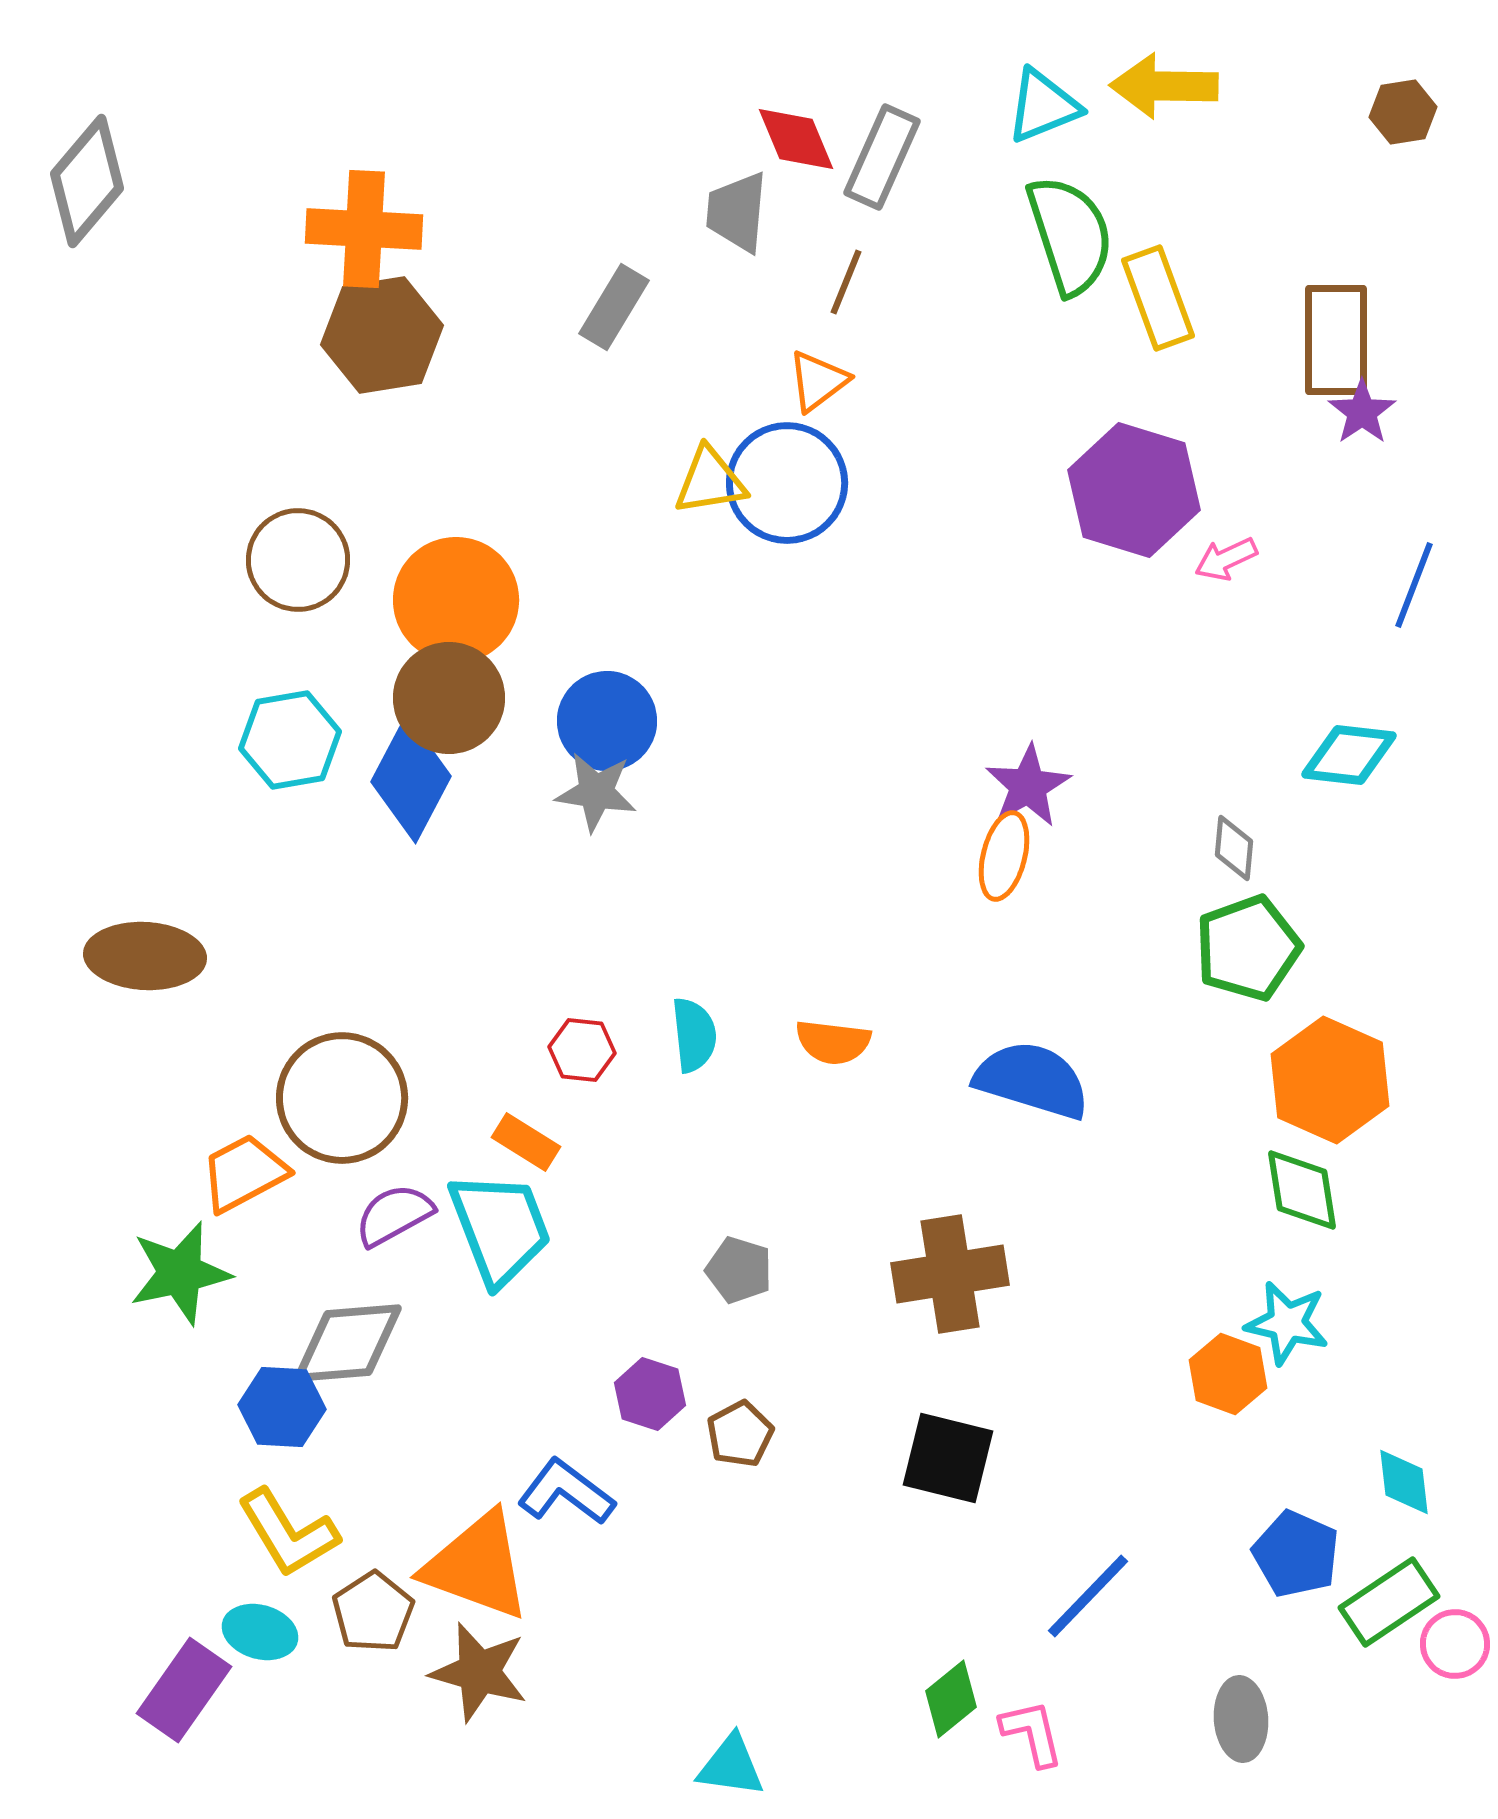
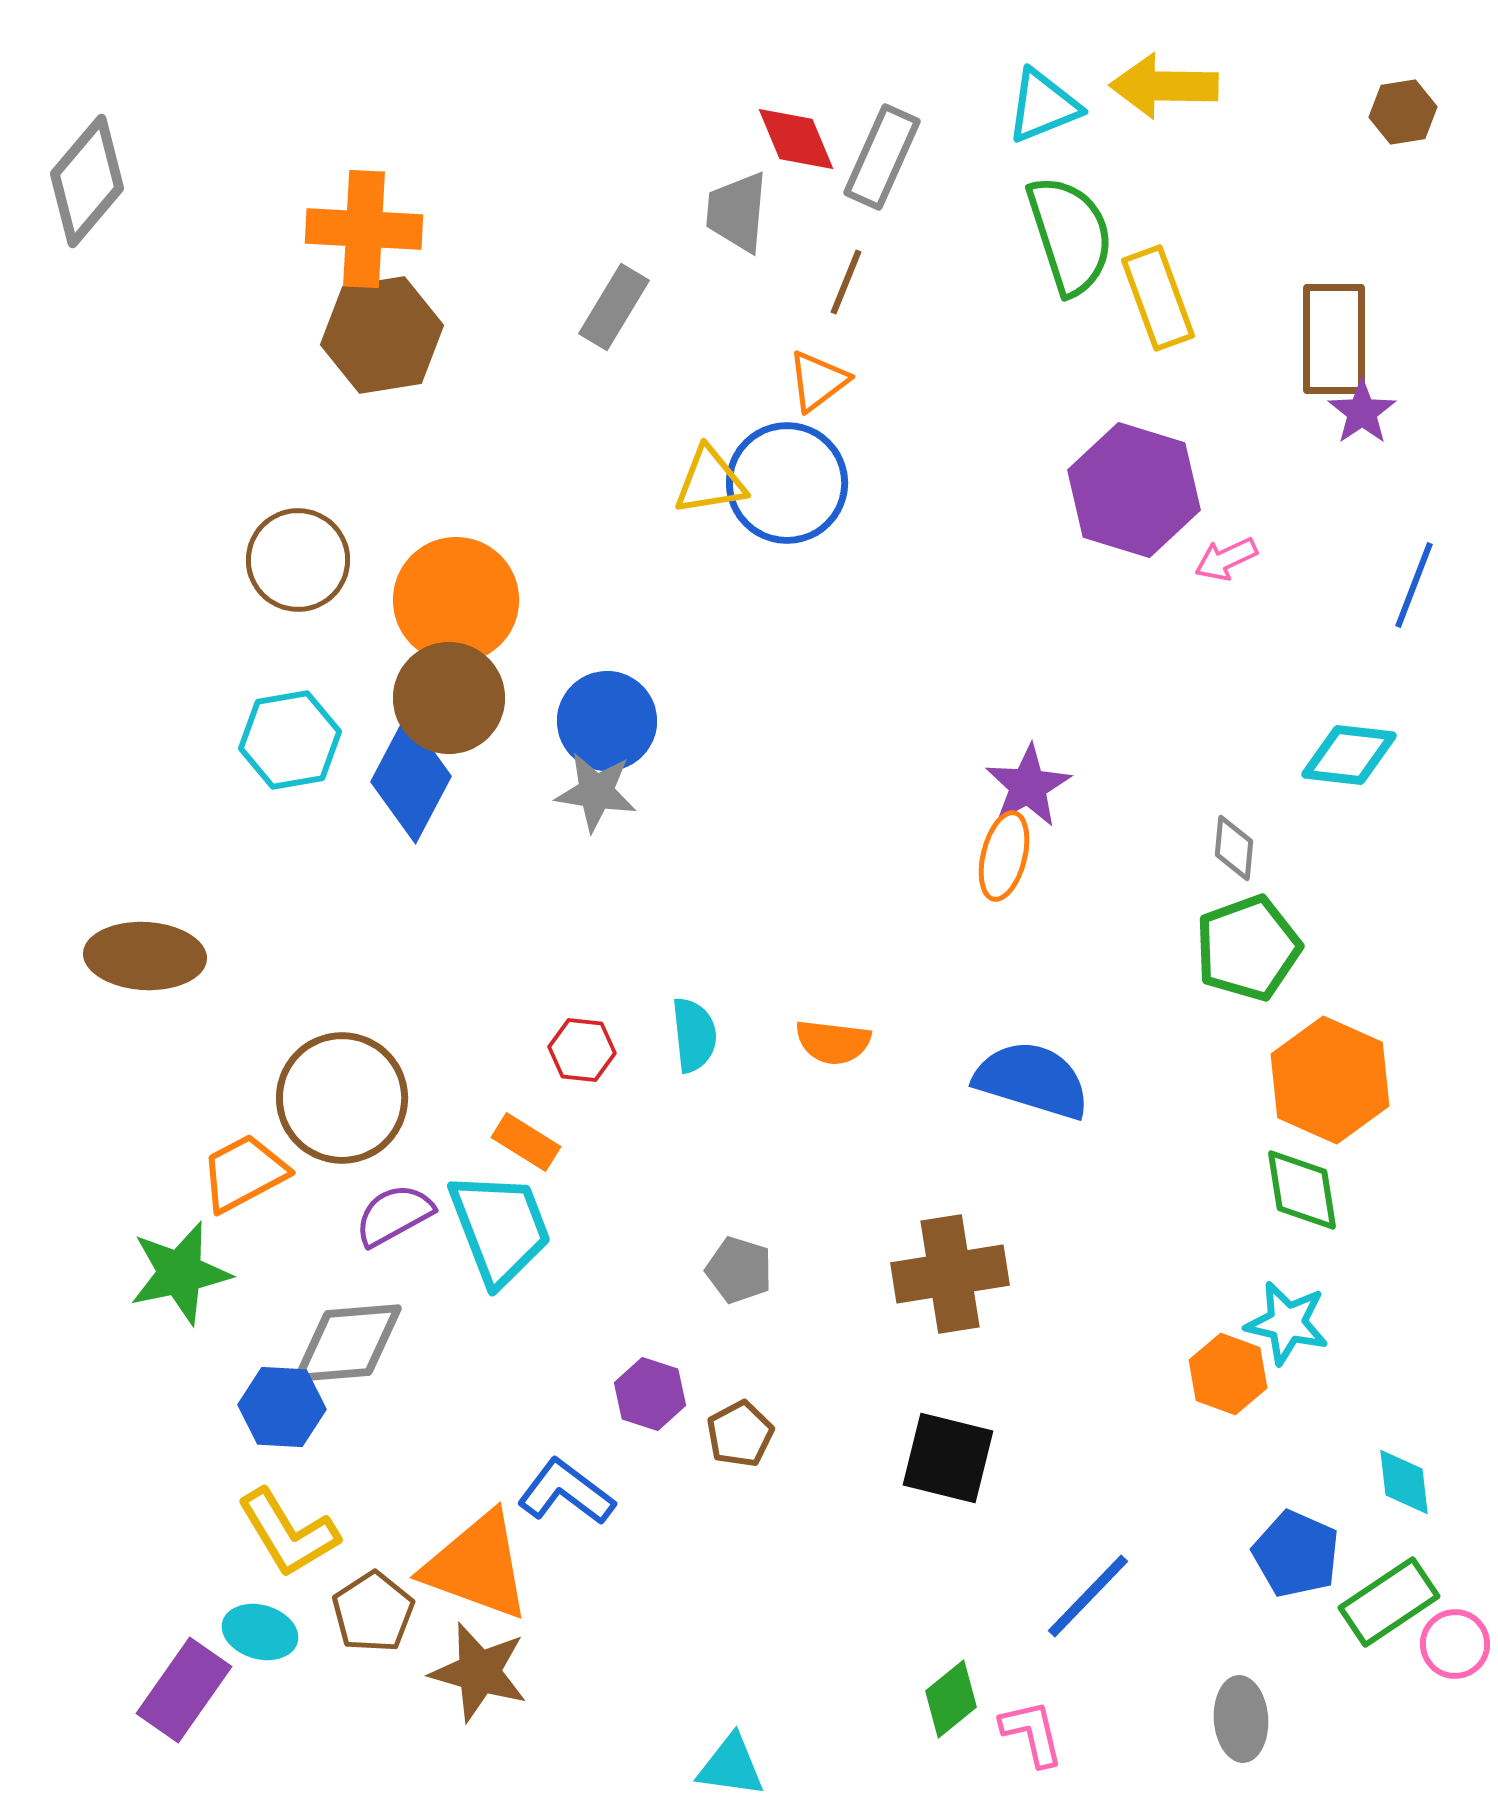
brown rectangle at (1336, 340): moved 2 px left, 1 px up
